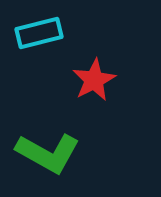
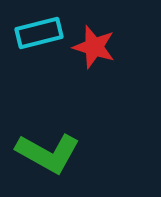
red star: moved 33 px up; rotated 27 degrees counterclockwise
